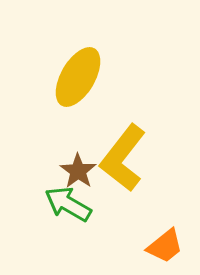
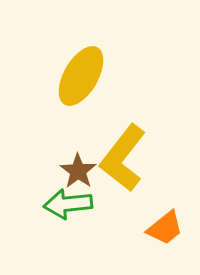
yellow ellipse: moved 3 px right, 1 px up
green arrow: rotated 36 degrees counterclockwise
orange trapezoid: moved 18 px up
